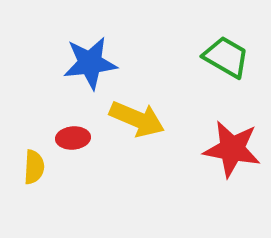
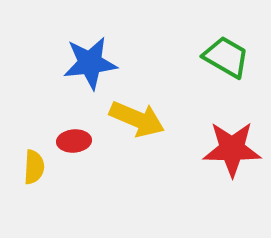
red ellipse: moved 1 px right, 3 px down
red star: rotated 10 degrees counterclockwise
